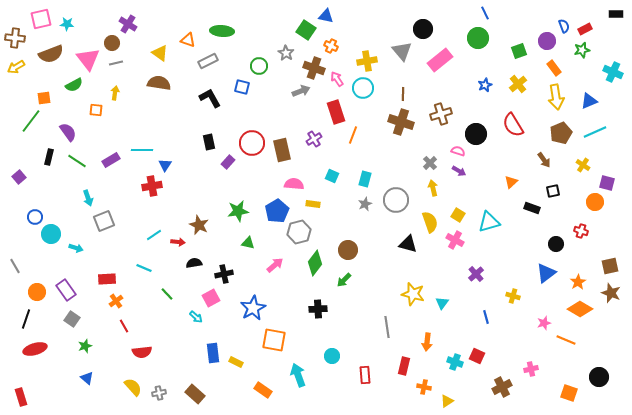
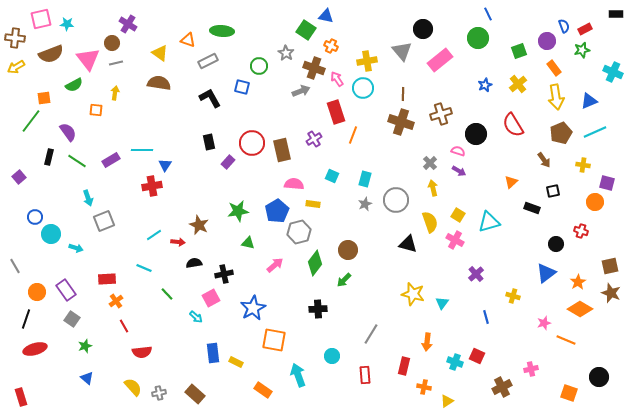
blue line at (485, 13): moved 3 px right, 1 px down
yellow cross at (583, 165): rotated 24 degrees counterclockwise
gray line at (387, 327): moved 16 px left, 7 px down; rotated 40 degrees clockwise
